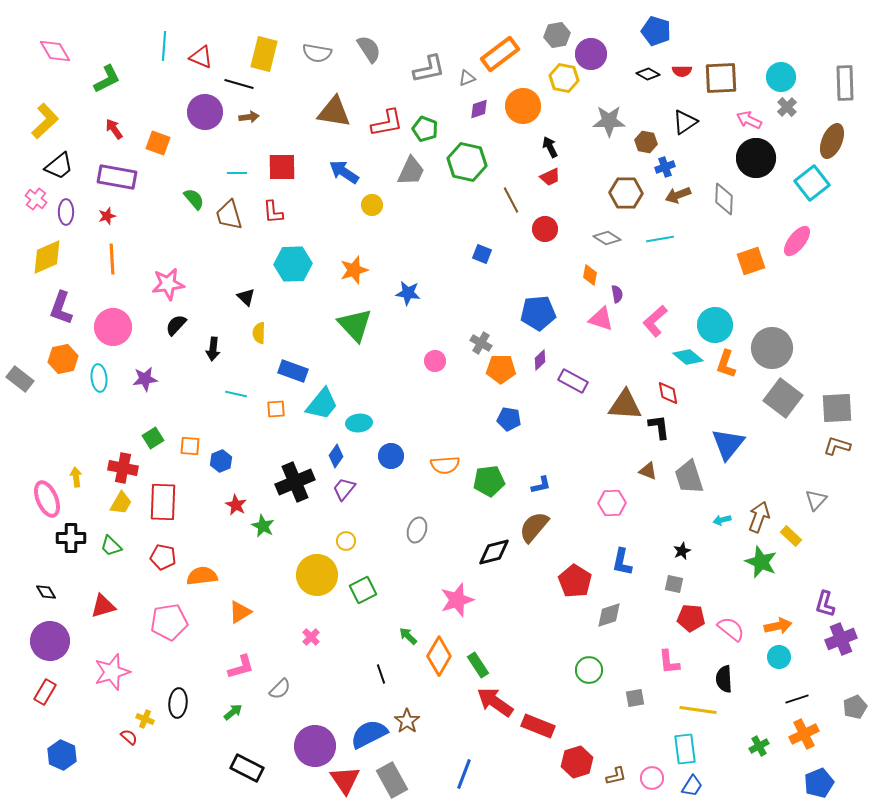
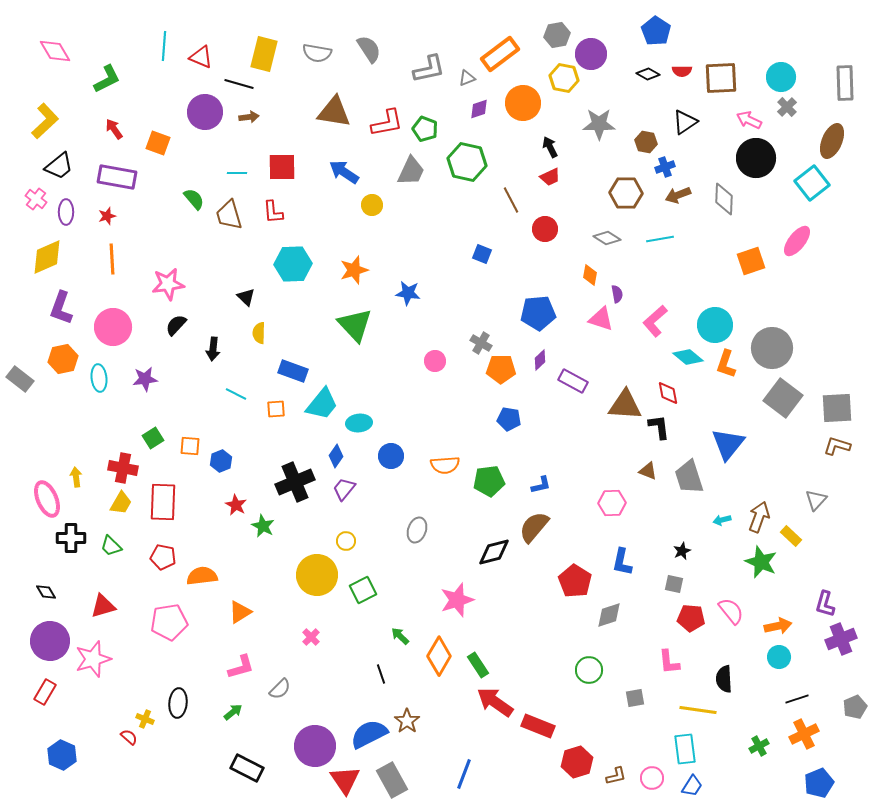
blue pentagon at (656, 31): rotated 16 degrees clockwise
orange circle at (523, 106): moved 3 px up
gray star at (609, 121): moved 10 px left, 3 px down
cyan line at (236, 394): rotated 15 degrees clockwise
pink semicircle at (731, 629): moved 18 px up; rotated 12 degrees clockwise
green arrow at (408, 636): moved 8 px left
pink star at (112, 672): moved 19 px left, 13 px up
